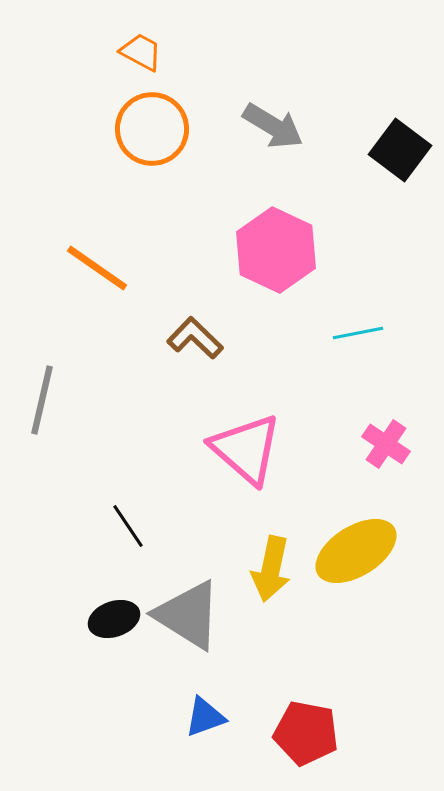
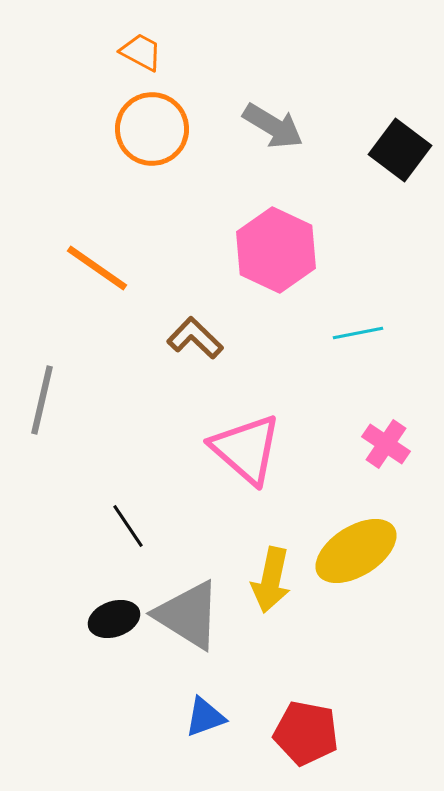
yellow arrow: moved 11 px down
